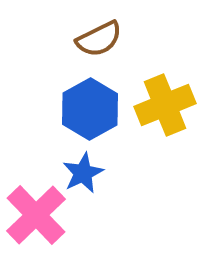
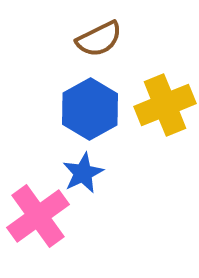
pink cross: moved 2 px right, 1 px down; rotated 8 degrees clockwise
